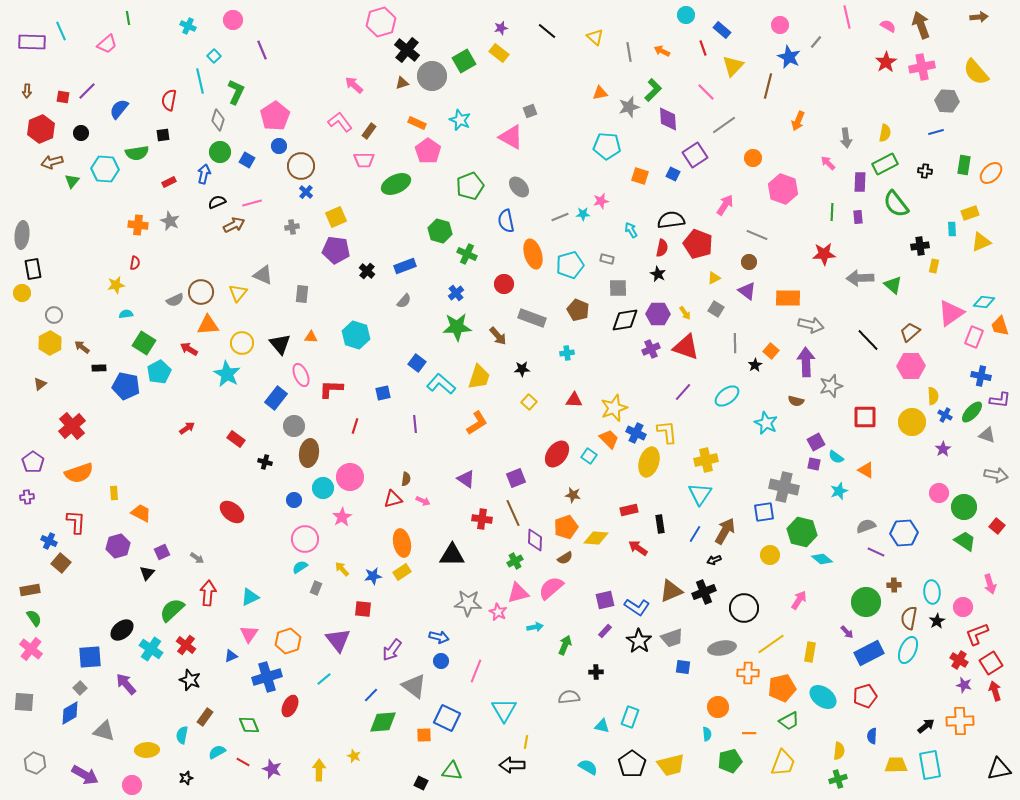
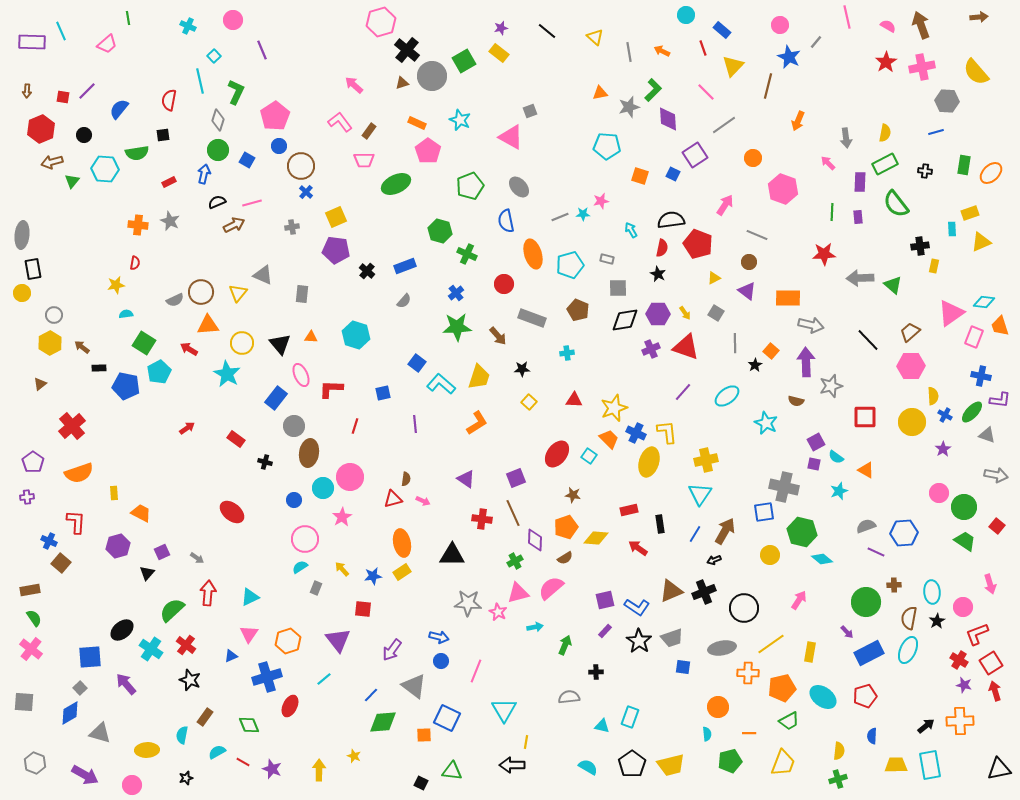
black circle at (81, 133): moved 3 px right, 2 px down
green circle at (220, 152): moved 2 px left, 2 px up
gray square at (716, 309): moved 4 px down
gray triangle at (104, 731): moved 4 px left, 2 px down
